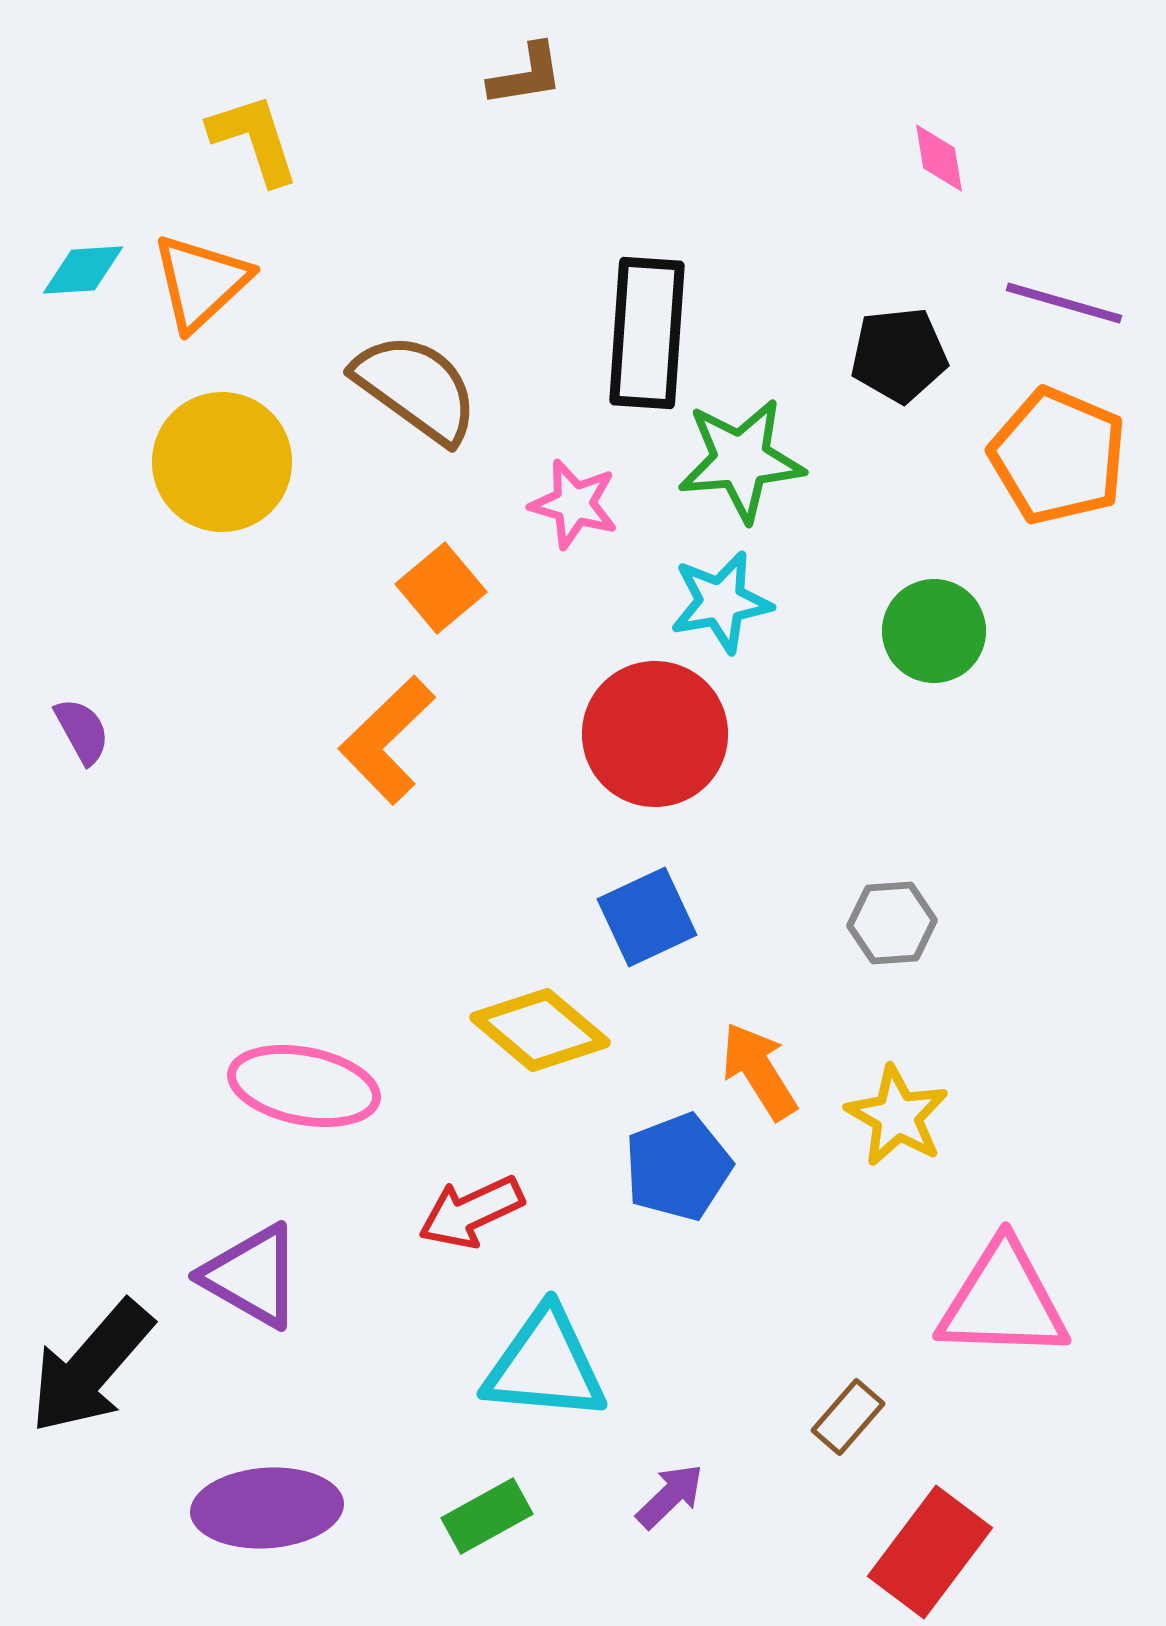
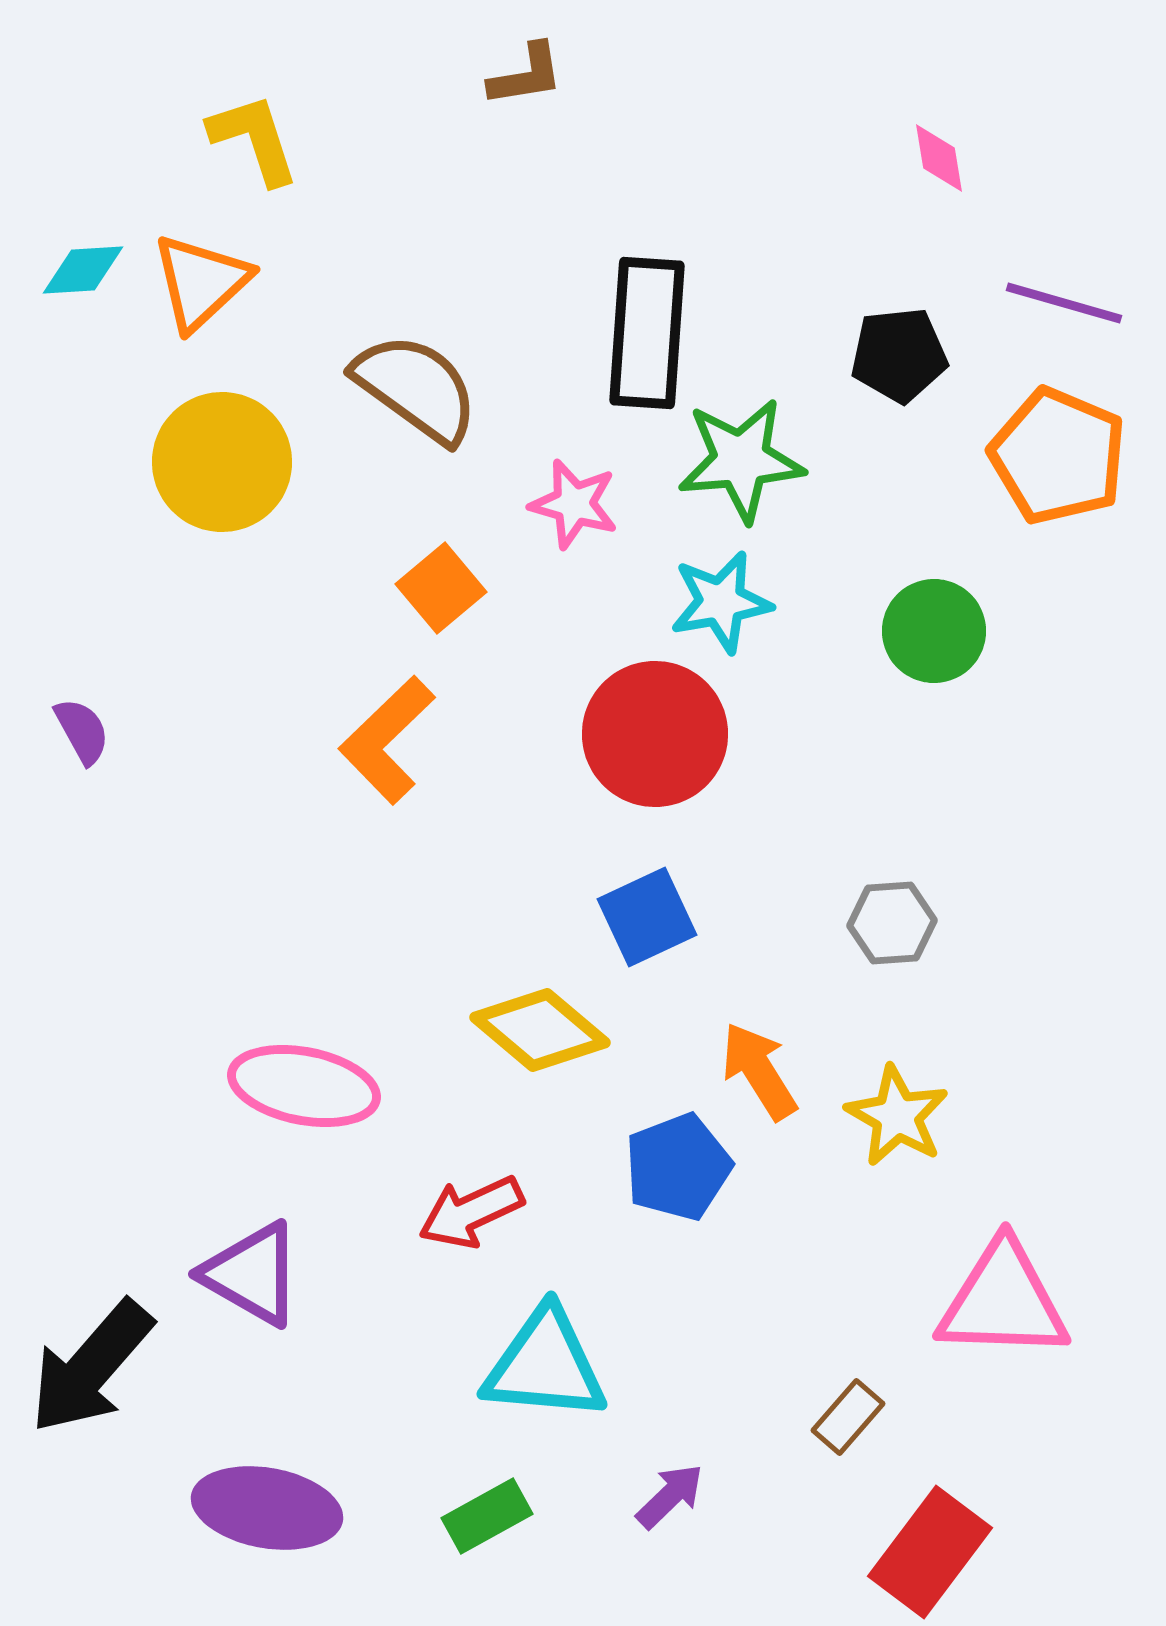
purple triangle: moved 2 px up
purple ellipse: rotated 14 degrees clockwise
